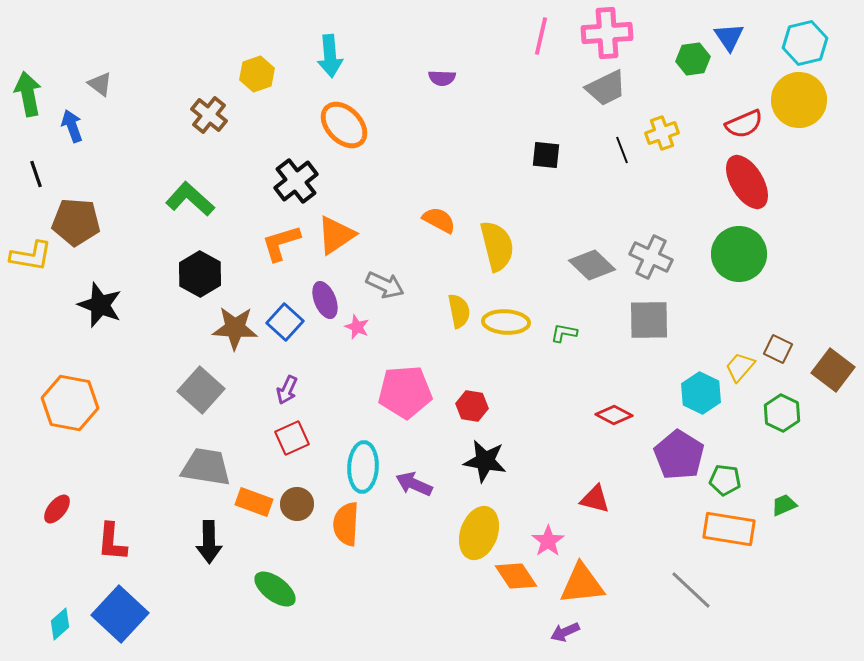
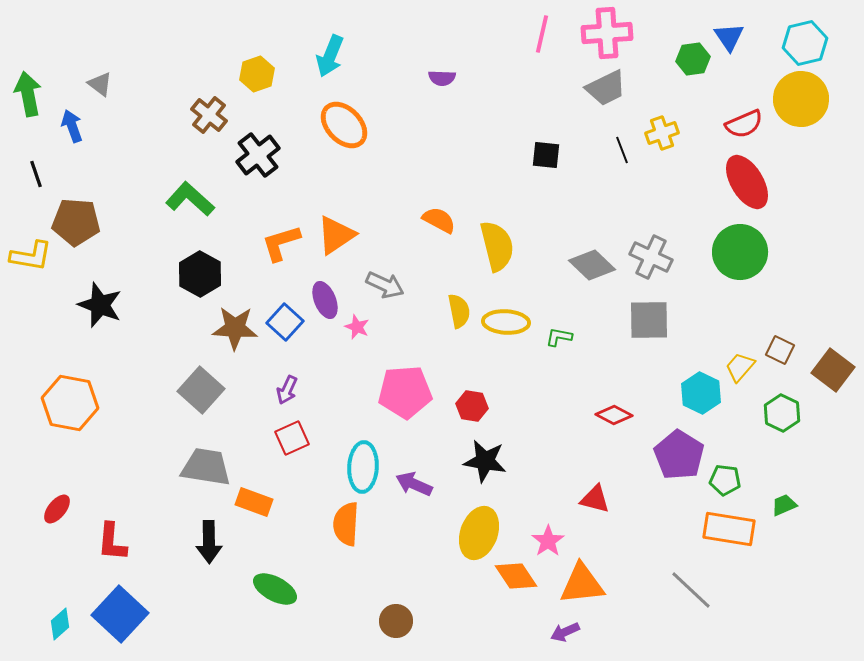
pink line at (541, 36): moved 1 px right, 2 px up
cyan arrow at (330, 56): rotated 27 degrees clockwise
yellow circle at (799, 100): moved 2 px right, 1 px up
black cross at (296, 181): moved 38 px left, 26 px up
green circle at (739, 254): moved 1 px right, 2 px up
green L-shape at (564, 333): moved 5 px left, 4 px down
brown square at (778, 349): moved 2 px right, 1 px down
brown circle at (297, 504): moved 99 px right, 117 px down
green ellipse at (275, 589): rotated 9 degrees counterclockwise
